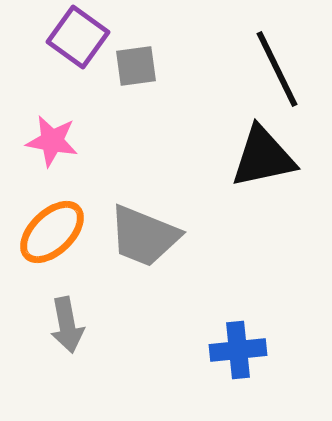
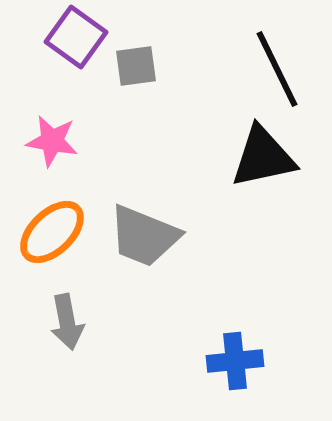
purple square: moved 2 px left
gray arrow: moved 3 px up
blue cross: moved 3 px left, 11 px down
